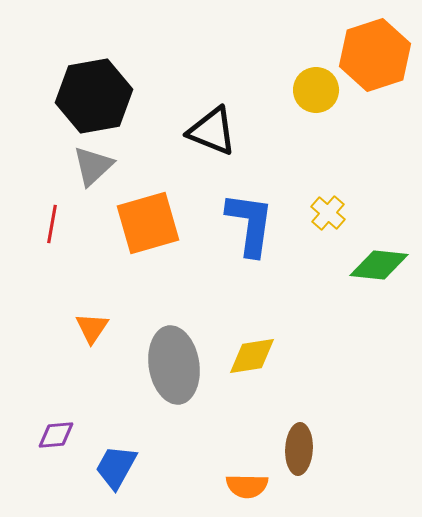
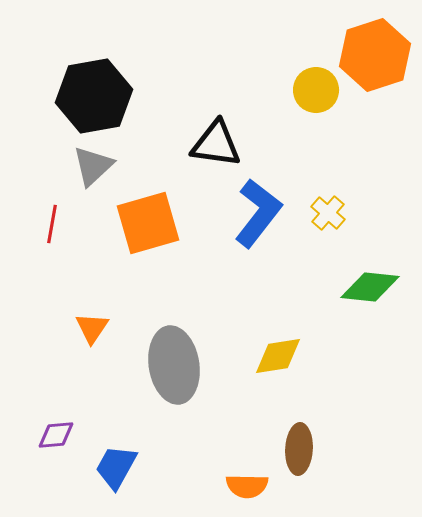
black triangle: moved 4 px right, 13 px down; rotated 14 degrees counterclockwise
blue L-shape: moved 8 px right, 11 px up; rotated 30 degrees clockwise
green diamond: moved 9 px left, 22 px down
yellow diamond: moved 26 px right
